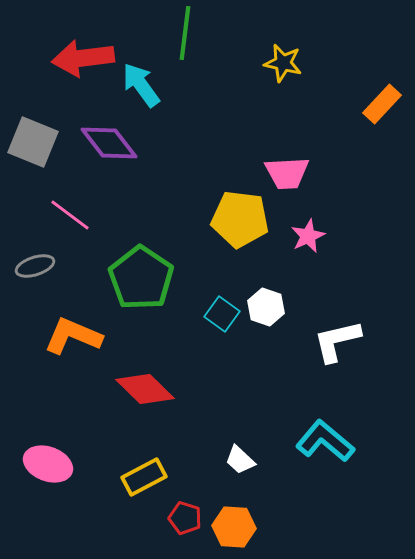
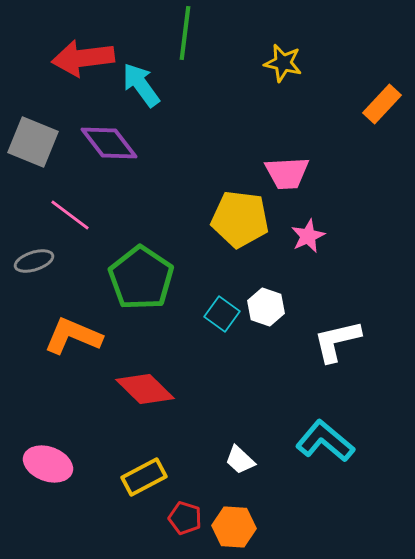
gray ellipse: moved 1 px left, 5 px up
